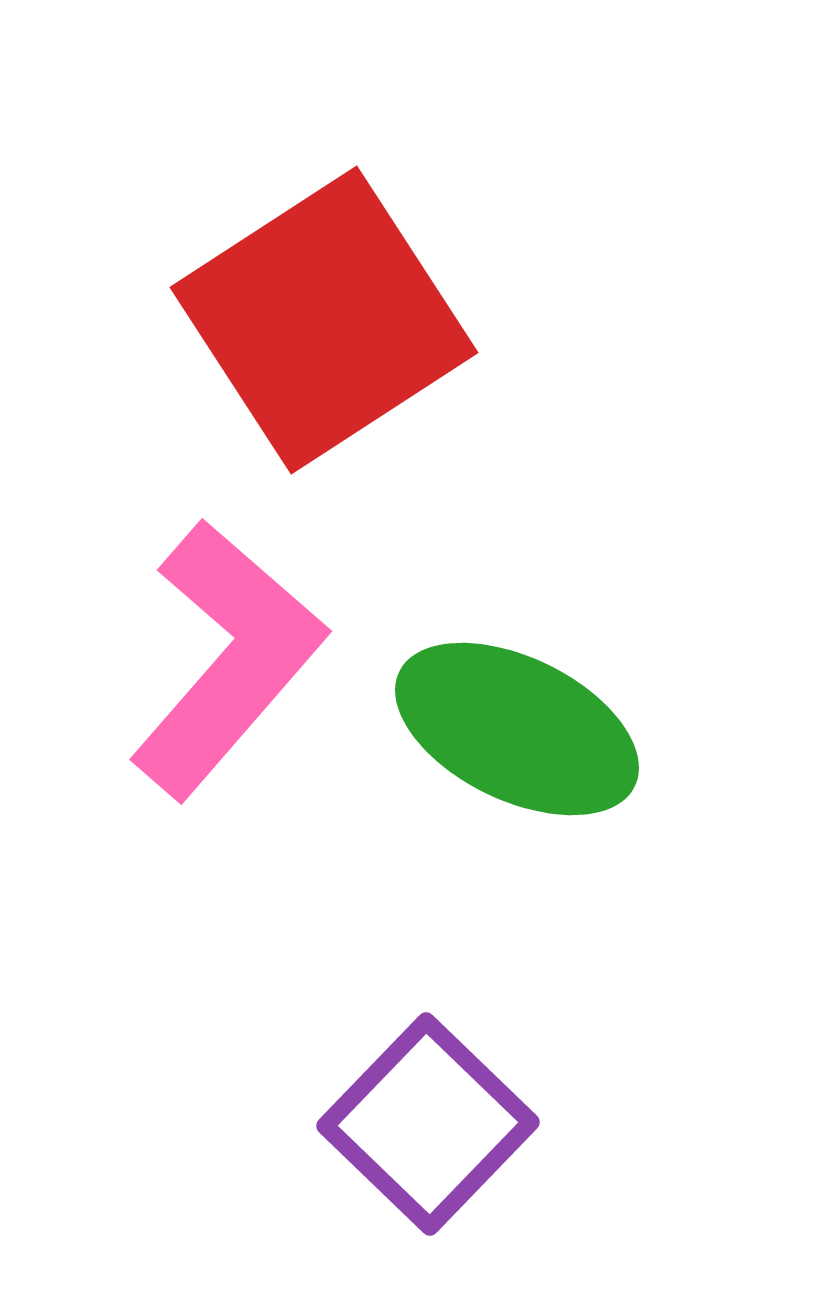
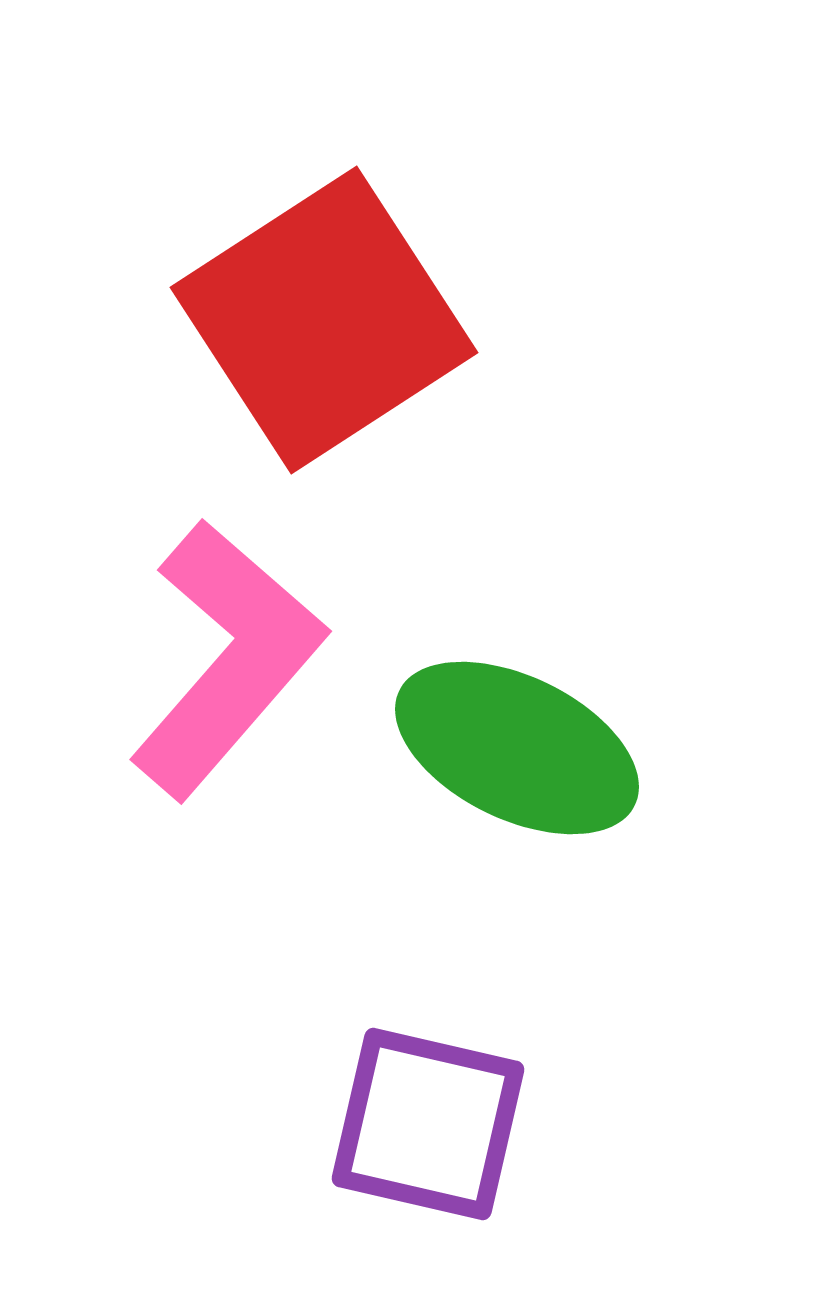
green ellipse: moved 19 px down
purple square: rotated 31 degrees counterclockwise
